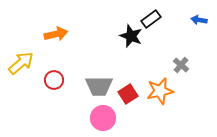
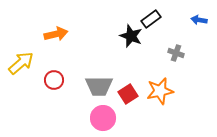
gray cross: moved 5 px left, 12 px up; rotated 21 degrees counterclockwise
